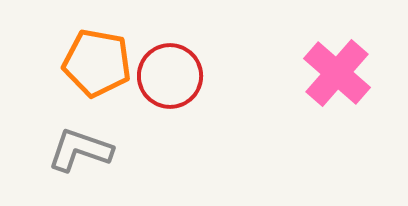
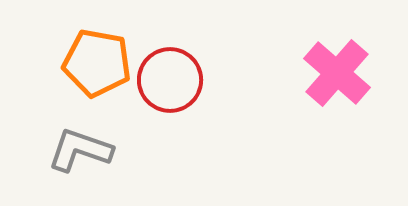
red circle: moved 4 px down
